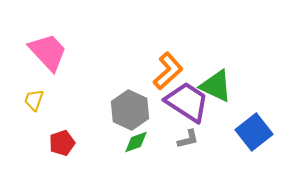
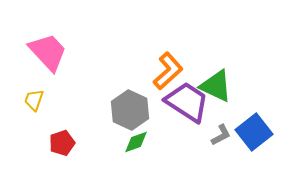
gray L-shape: moved 33 px right, 4 px up; rotated 15 degrees counterclockwise
